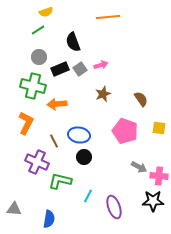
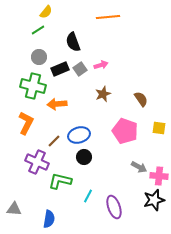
yellow semicircle: rotated 32 degrees counterclockwise
blue ellipse: rotated 25 degrees counterclockwise
brown line: rotated 72 degrees clockwise
black star: moved 1 px right, 1 px up; rotated 15 degrees counterclockwise
